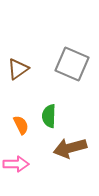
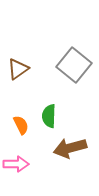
gray square: moved 2 px right, 1 px down; rotated 16 degrees clockwise
